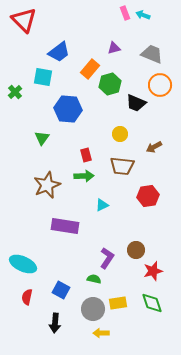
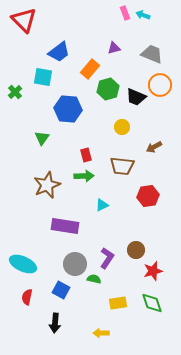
green hexagon: moved 2 px left, 5 px down
black trapezoid: moved 6 px up
yellow circle: moved 2 px right, 7 px up
gray circle: moved 18 px left, 45 px up
